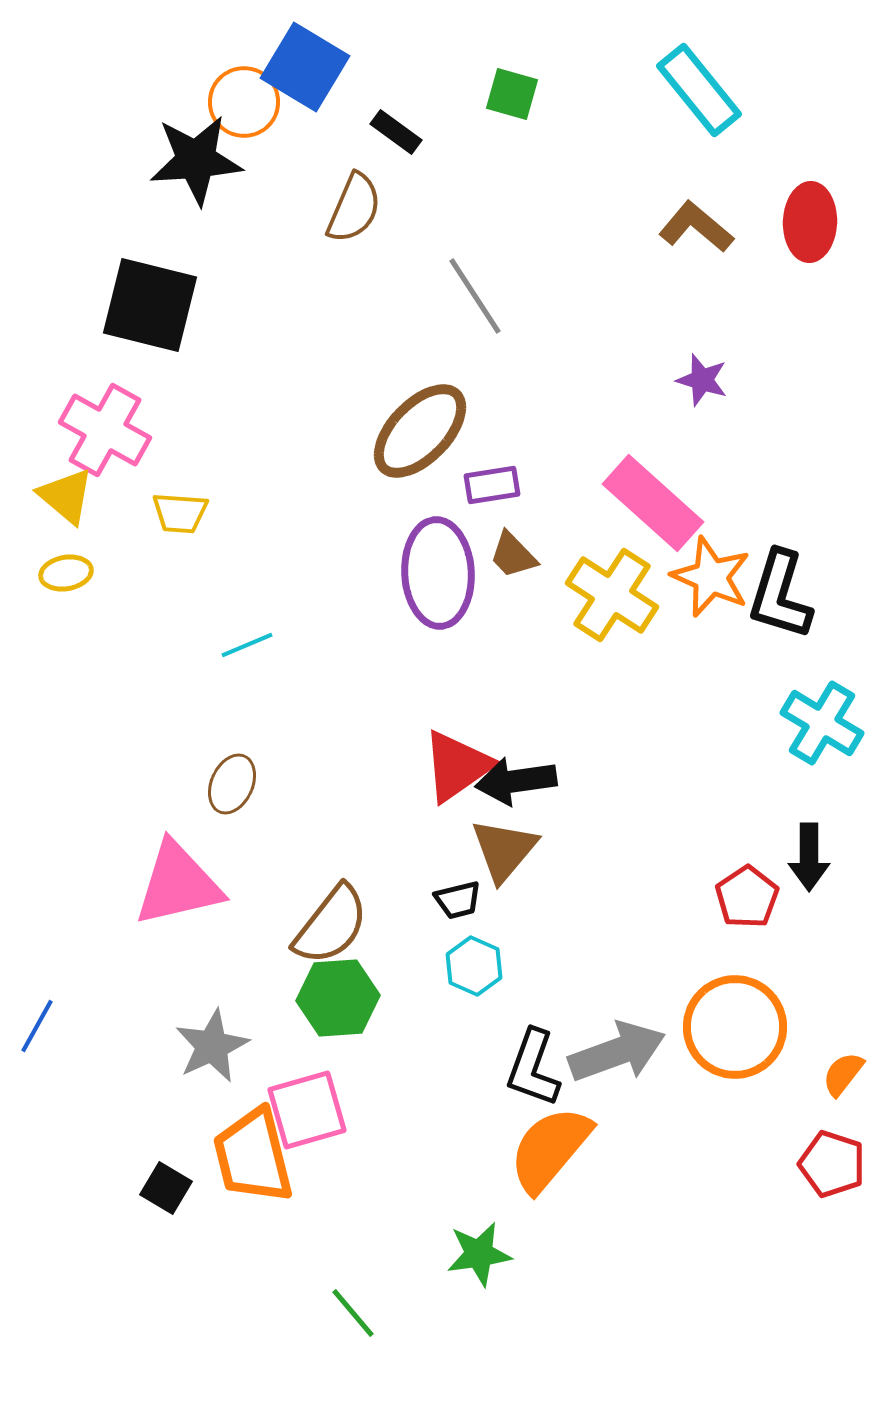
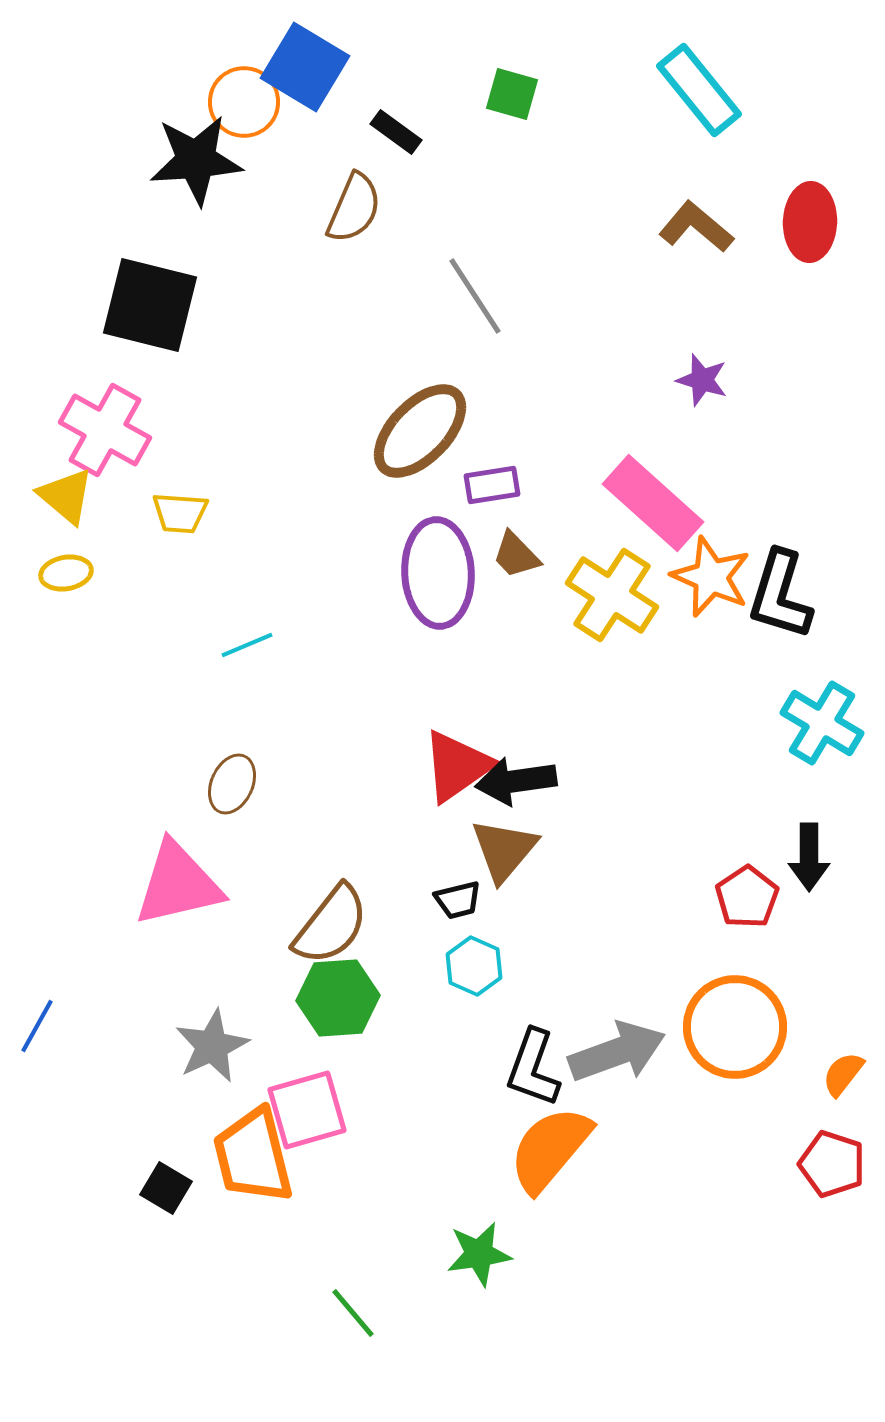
brown trapezoid at (513, 555): moved 3 px right
